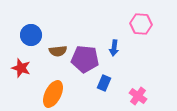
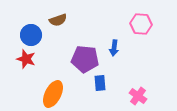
brown semicircle: moved 31 px up; rotated 12 degrees counterclockwise
red star: moved 5 px right, 9 px up
blue rectangle: moved 4 px left; rotated 28 degrees counterclockwise
